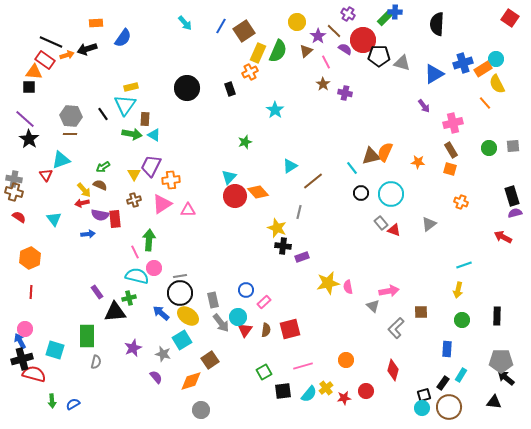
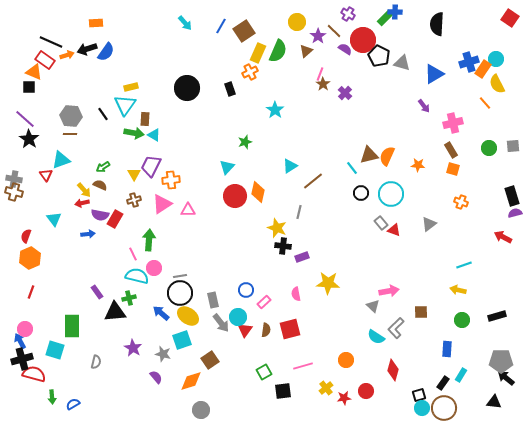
blue semicircle at (123, 38): moved 17 px left, 14 px down
black pentagon at (379, 56): rotated 25 degrees clockwise
pink line at (326, 62): moved 6 px left, 12 px down; rotated 48 degrees clockwise
blue cross at (463, 63): moved 6 px right, 1 px up
orange rectangle at (483, 69): rotated 24 degrees counterclockwise
orange triangle at (34, 72): rotated 18 degrees clockwise
purple cross at (345, 93): rotated 32 degrees clockwise
green arrow at (132, 134): moved 2 px right, 1 px up
orange semicircle at (385, 152): moved 2 px right, 4 px down
brown triangle at (371, 156): moved 2 px left, 1 px up
orange star at (418, 162): moved 3 px down
orange square at (450, 169): moved 3 px right
cyan triangle at (229, 177): moved 2 px left, 10 px up
orange diamond at (258, 192): rotated 55 degrees clockwise
red semicircle at (19, 217): moved 7 px right, 19 px down; rotated 104 degrees counterclockwise
red rectangle at (115, 219): rotated 36 degrees clockwise
pink line at (135, 252): moved 2 px left, 2 px down
yellow star at (328, 283): rotated 15 degrees clockwise
pink semicircle at (348, 287): moved 52 px left, 7 px down
yellow arrow at (458, 290): rotated 91 degrees clockwise
red line at (31, 292): rotated 16 degrees clockwise
black rectangle at (497, 316): rotated 72 degrees clockwise
green rectangle at (87, 336): moved 15 px left, 10 px up
cyan square at (182, 340): rotated 12 degrees clockwise
purple star at (133, 348): rotated 18 degrees counterclockwise
cyan semicircle at (309, 394): moved 67 px right, 57 px up; rotated 84 degrees clockwise
black square at (424, 395): moved 5 px left
green arrow at (52, 401): moved 4 px up
brown circle at (449, 407): moved 5 px left, 1 px down
